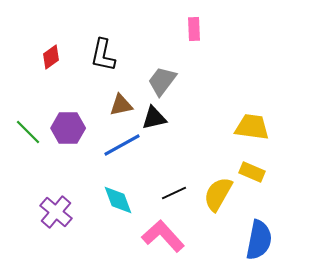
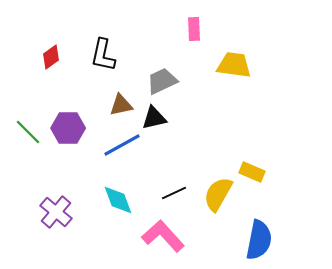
gray trapezoid: rotated 28 degrees clockwise
yellow trapezoid: moved 18 px left, 62 px up
